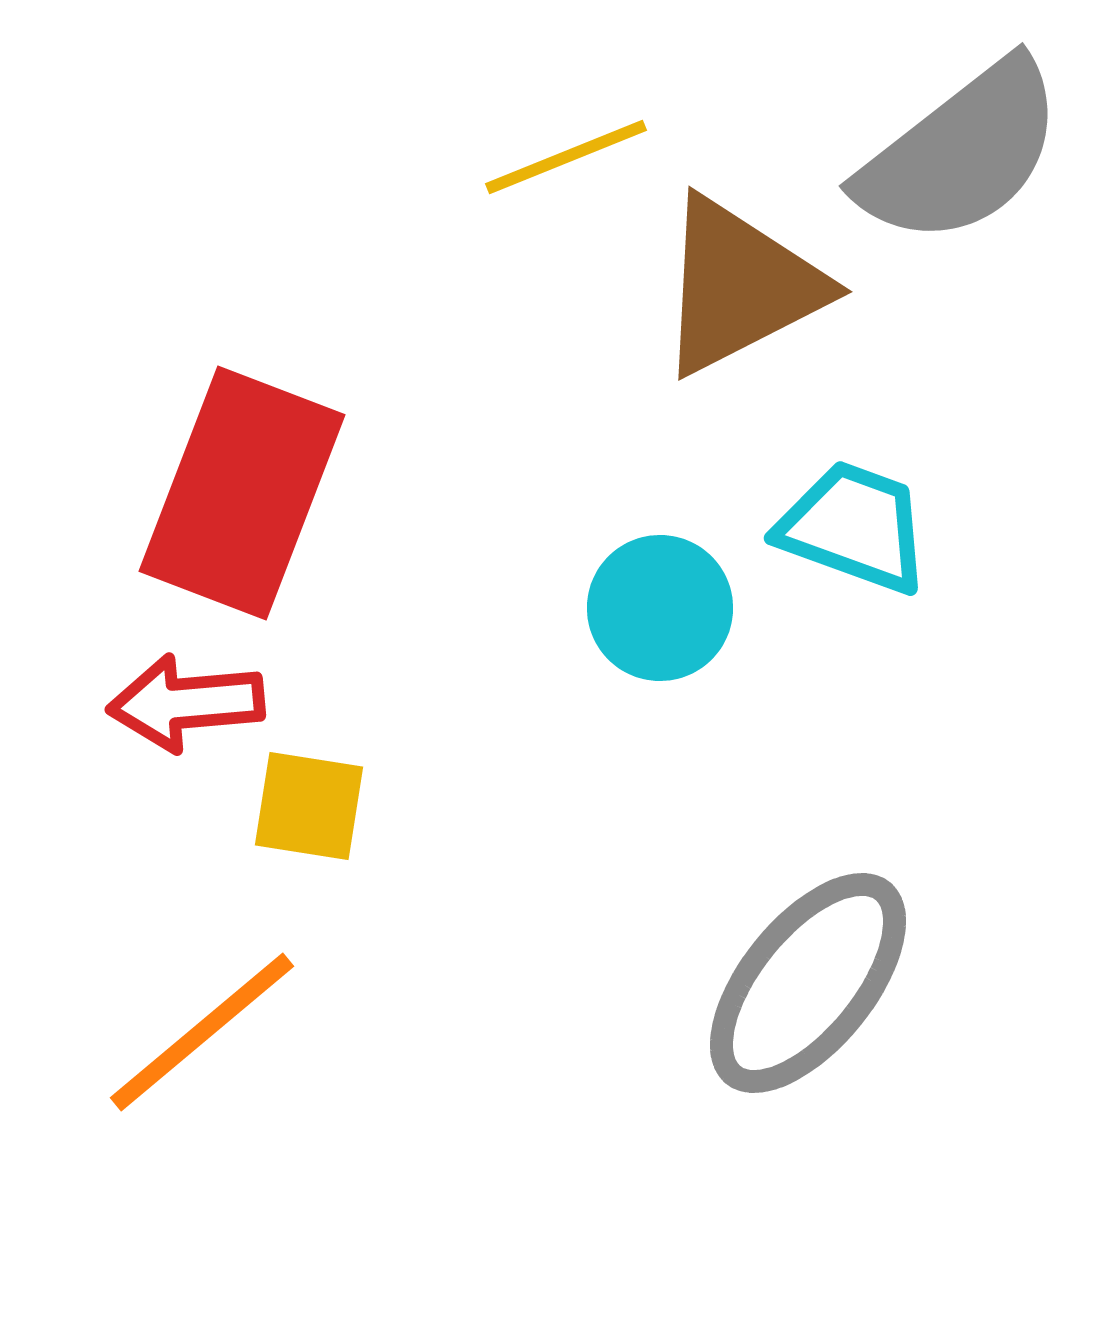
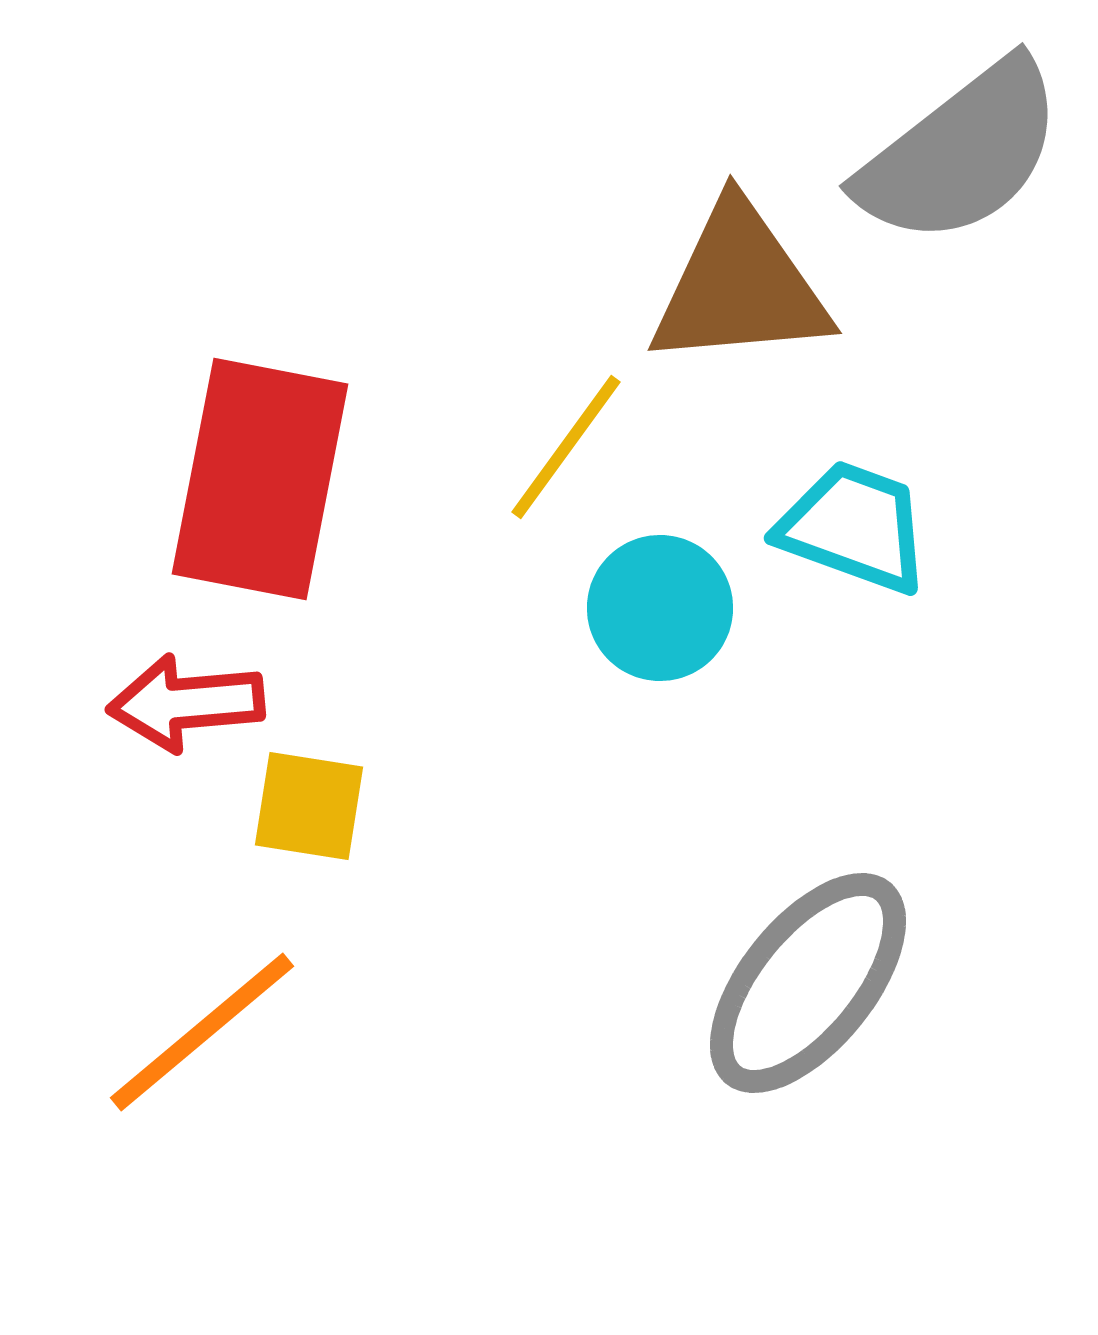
yellow line: moved 290 px down; rotated 32 degrees counterclockwise
brown triangle: rotated 22 degrees clockwise
red rectangle: moved 18 px right, 14 px up; rotated 10 degrees counterclockwise
